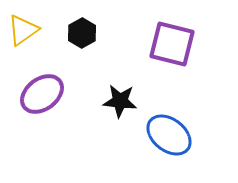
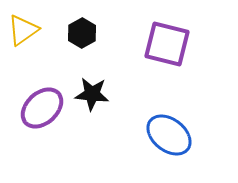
purple square: moved 5 px left
purple ellipse: moved 14 px down; rotated 6 degrees counterclockwise
black star: moved 28 px left, 7 px up
